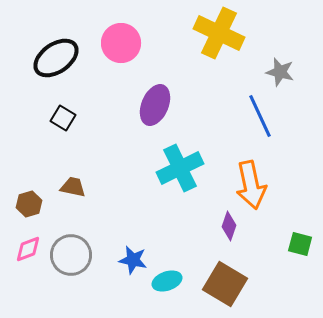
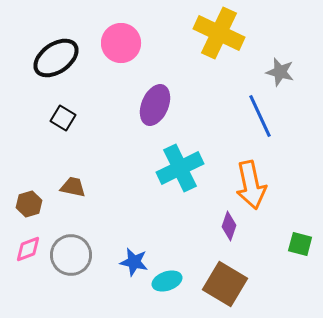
blue star: moved 1 px right, 2 px down
